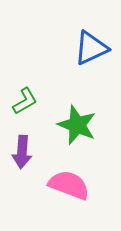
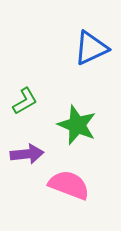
purple arrow: moved 5 px right, 2 px down; rotated 100 degrees counterclockwise
